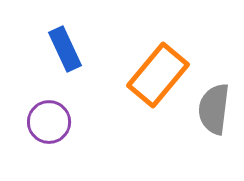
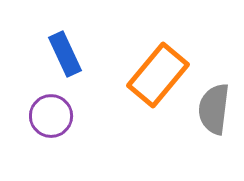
blue rectangle: moved 5 px down
purple circle: moved 2 px right, 6 px up
